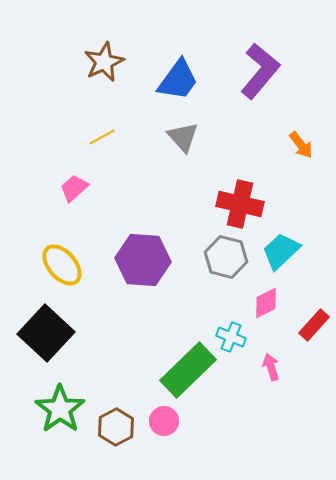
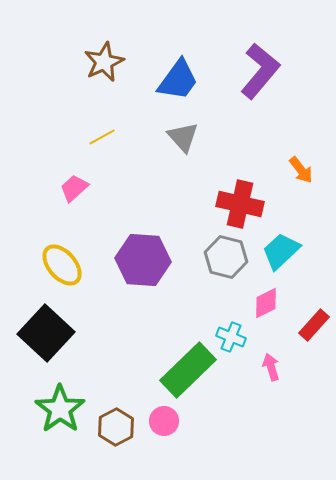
orange arrow: moved 25 px down
